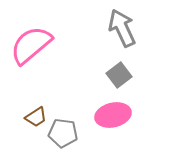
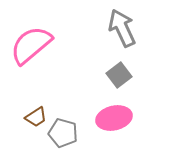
pink ellipse: moved 1 px right, 3 px down
gray pentagon: rotated 8 degrees clockwise
